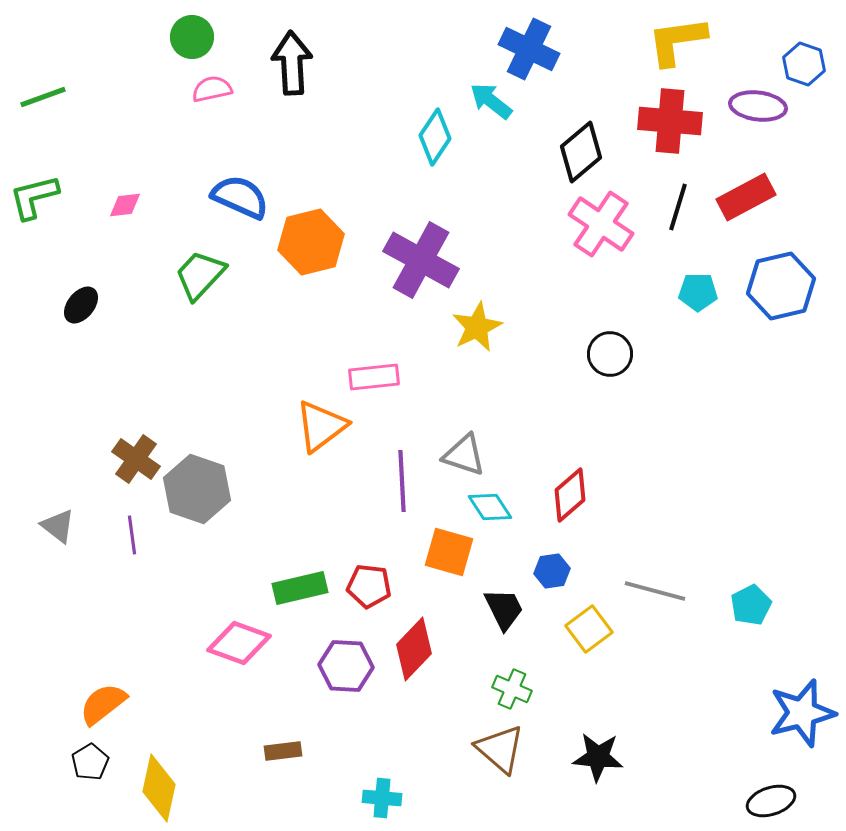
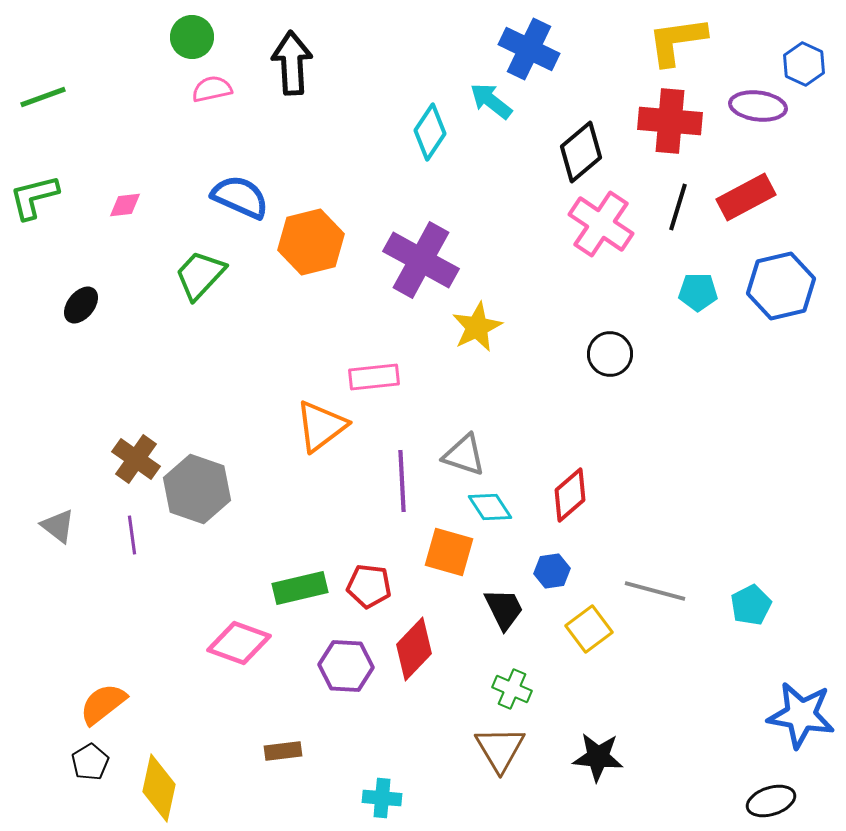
blue hexagon at (804, 64): rotated 6 degrees clockwise
cyan diamond at (435, 137): moved 5 px left, 5 px up
blue star at (802, 713): moved 1 px left, 2 px down; rotated 24 degrees clockwise
brown triangle at (500, 749): rotated 18 degrees clockwise
